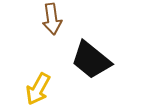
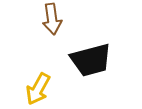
black trapezoid: rotated 54 degrees counterclockwise
